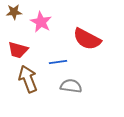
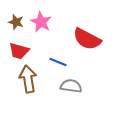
brown star: moved 2 px right, 10 px down; rotated 21 degrees clockwise
red trapezoid: moved 1 px right, 1 px down
blue line: rotated 30 degrees clockwise
brown arrow: rotated 12 degrees clockwise
